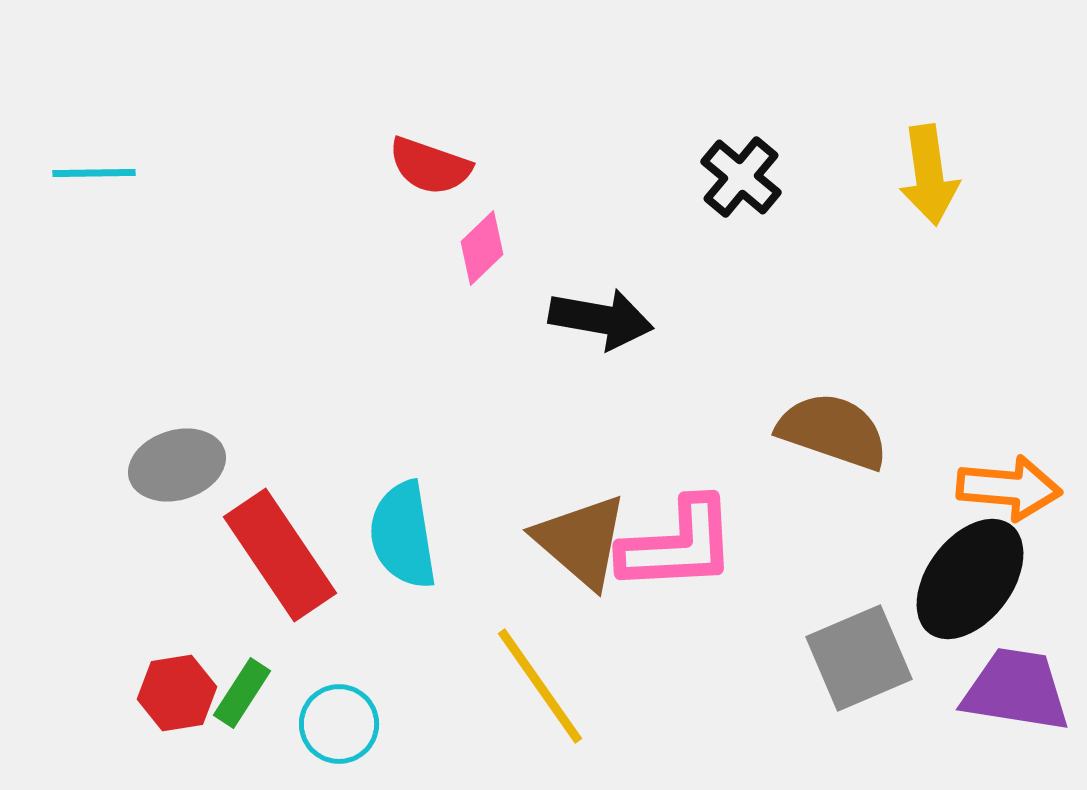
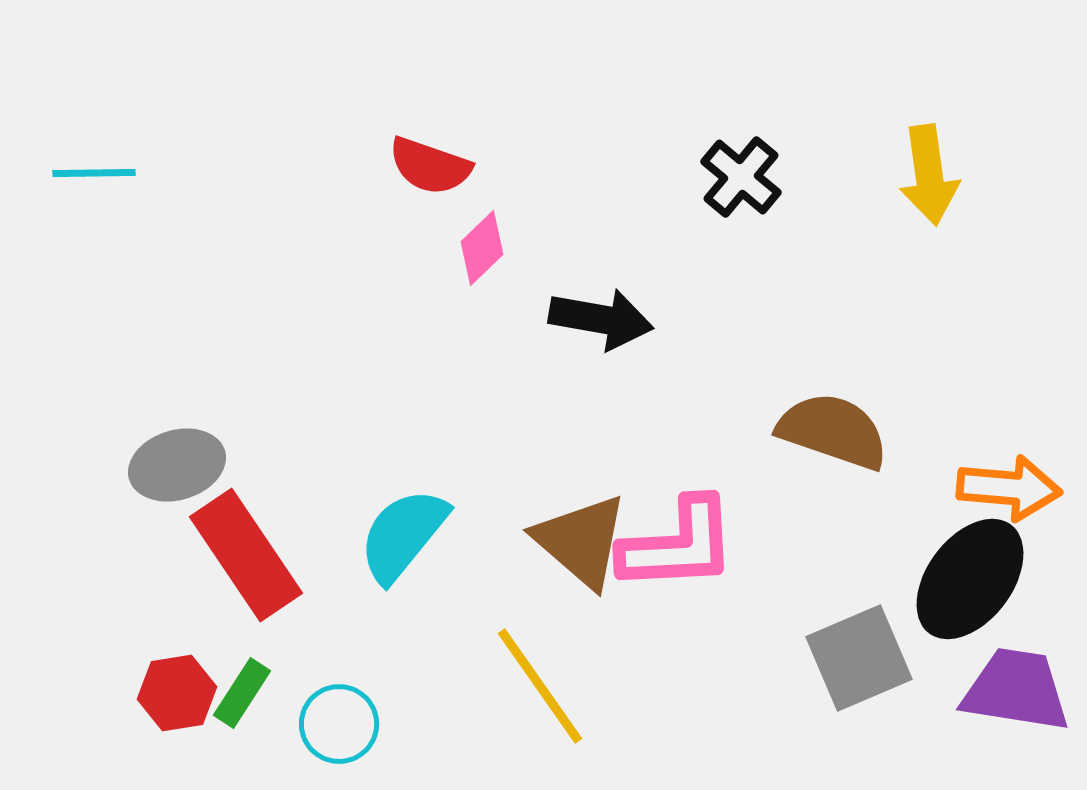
cyan semicircle: rotated 48 degrees clockwise
red rectangle: moved 34 px left
